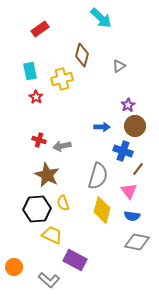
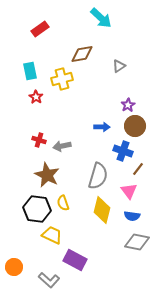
brown diamond: moved 1 px up; rotated 65 degrees clockwise
black hexagon: rotated 12 degrees clockwise
